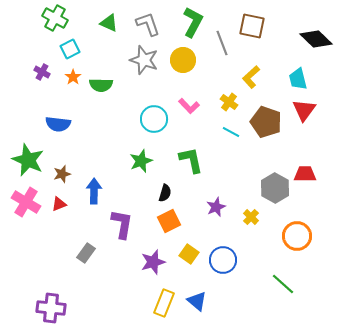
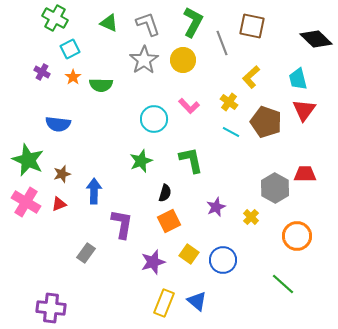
gray star at (144, 60): rotated 20 degrees clockwise
